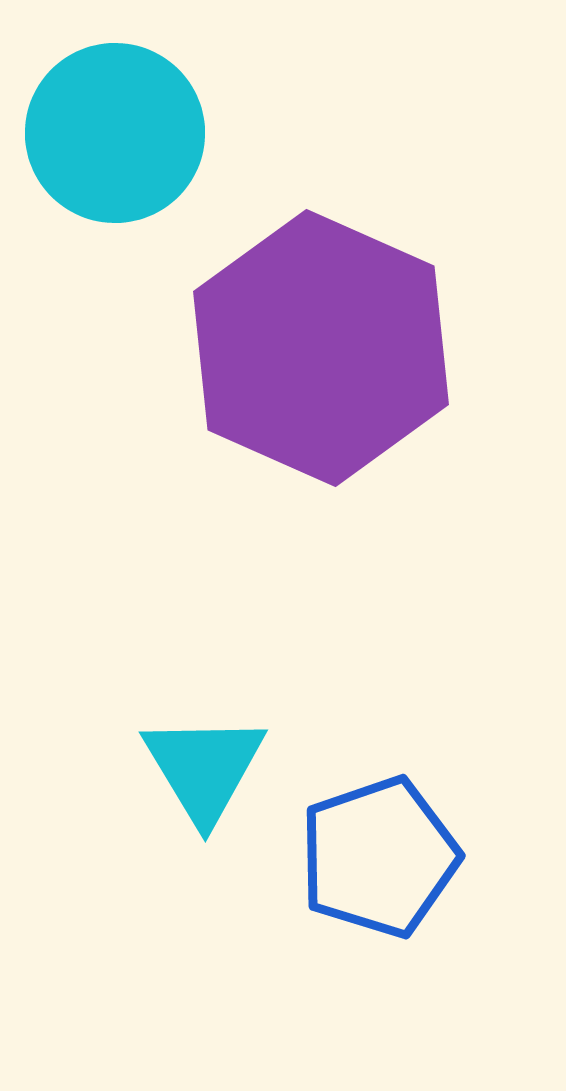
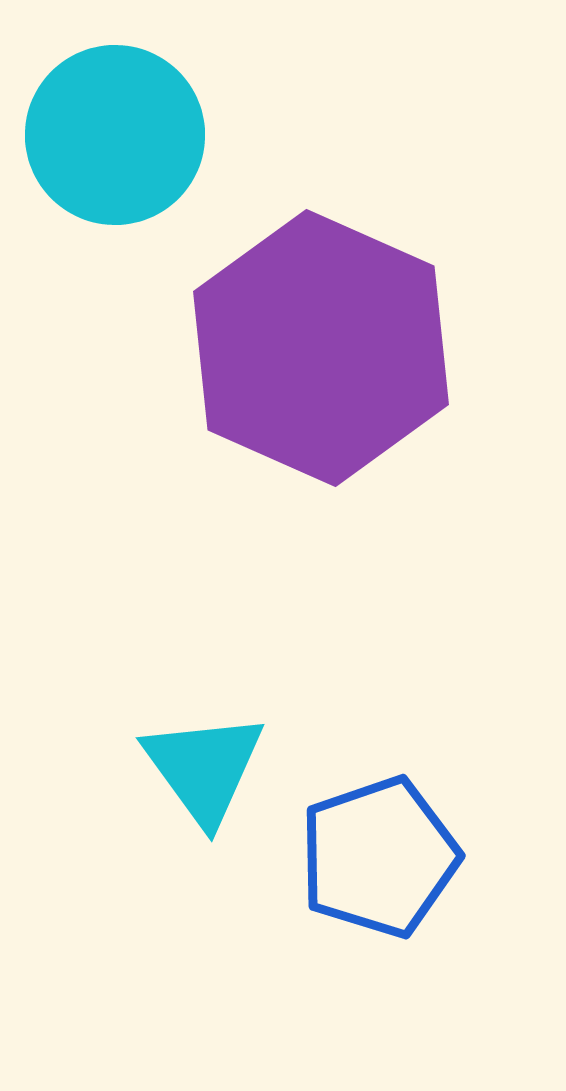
cyan circle: moved 2 px down
cyan triangle: rotated 5 degrees counterclockwise
